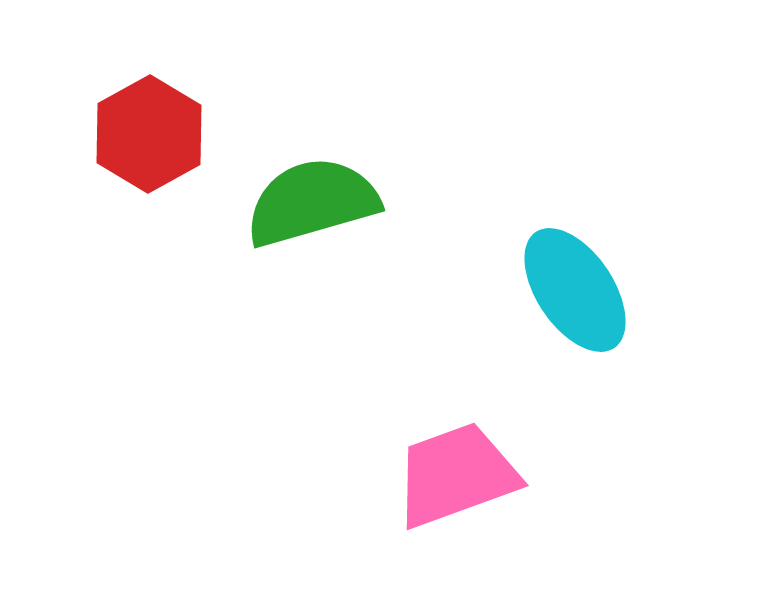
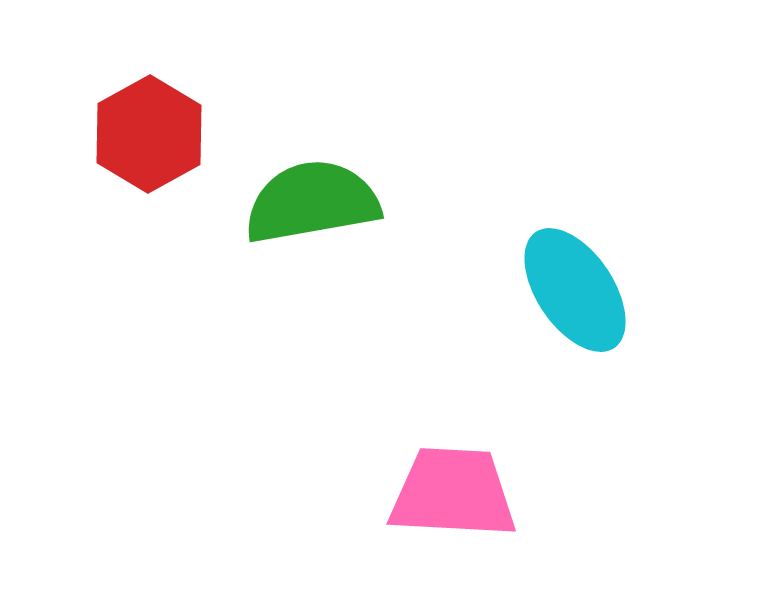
green semicircle: rotated 6 degrees clockwise
pink trapezoid: moved 3 px left, 18 px down; rotated 23 degrees clockwise
